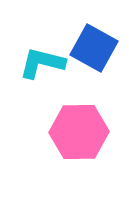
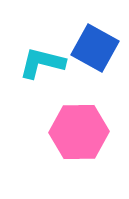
blue square: moved 1 px right
